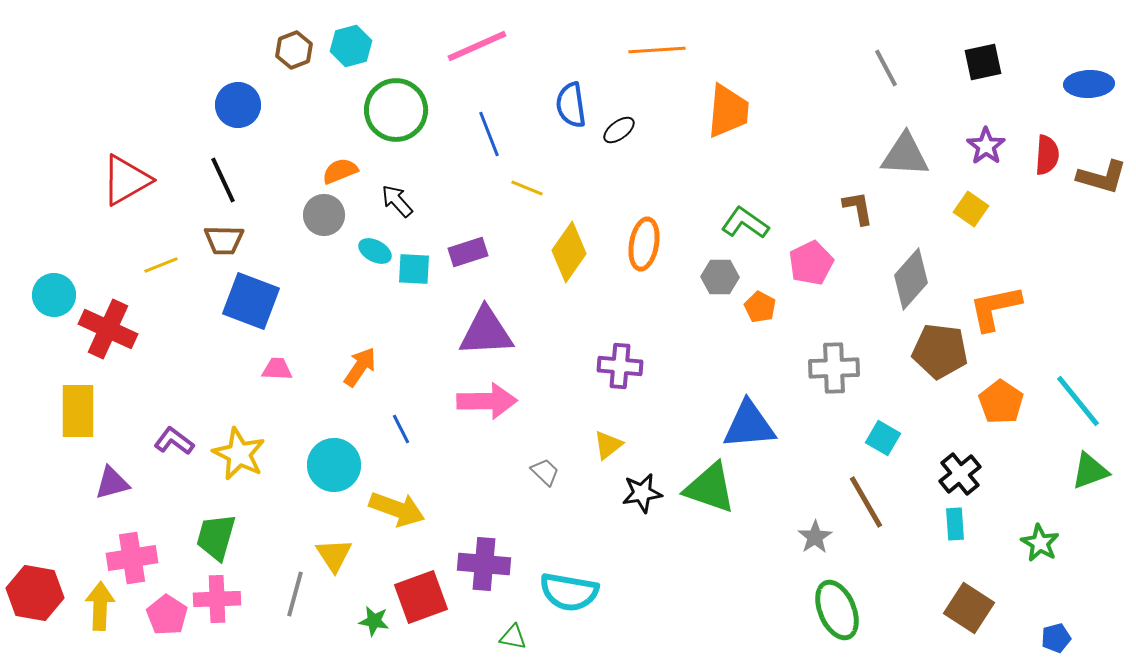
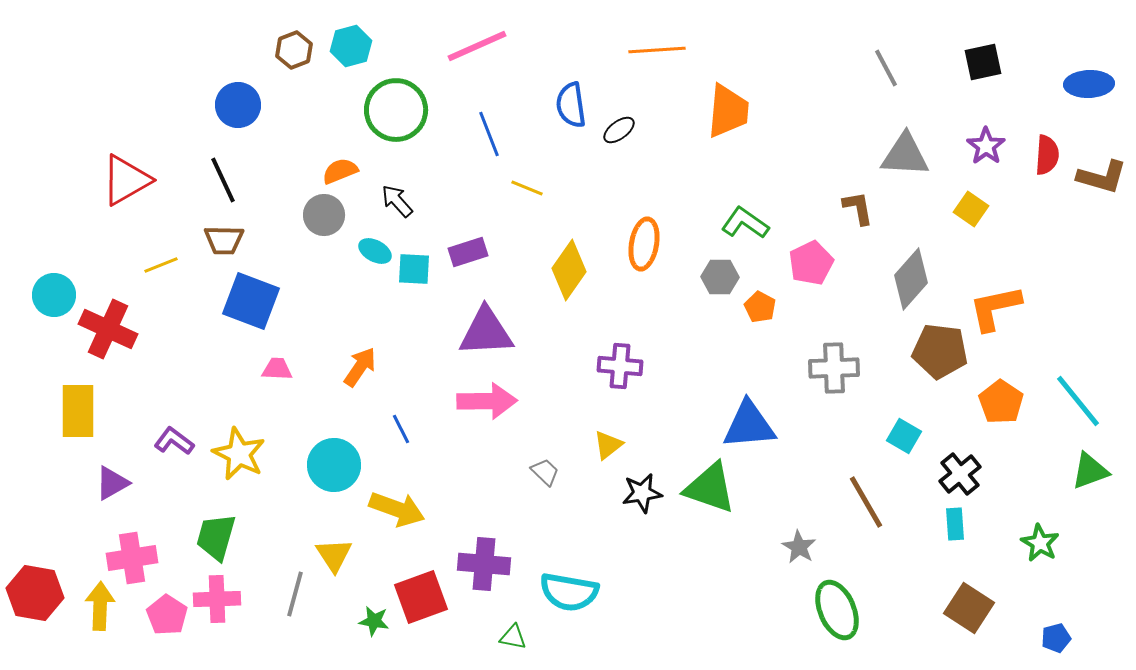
yellow diamond at (569, 252): moved 18 px down
cyan square at (883, 438): moved 21 px right, 2 px up
purple triangle at (112, 483): rotated 15 degrees counterclockwise
gray star at (815, 537): moved 16 px left, 10 px down; rotated 8 degrees counterclockwise
